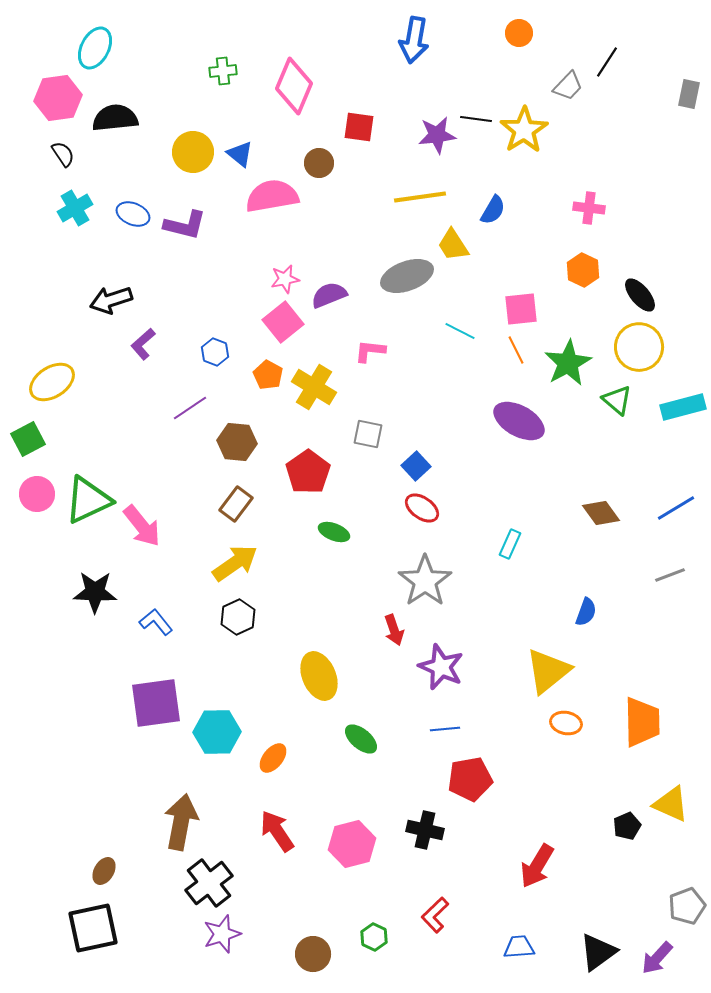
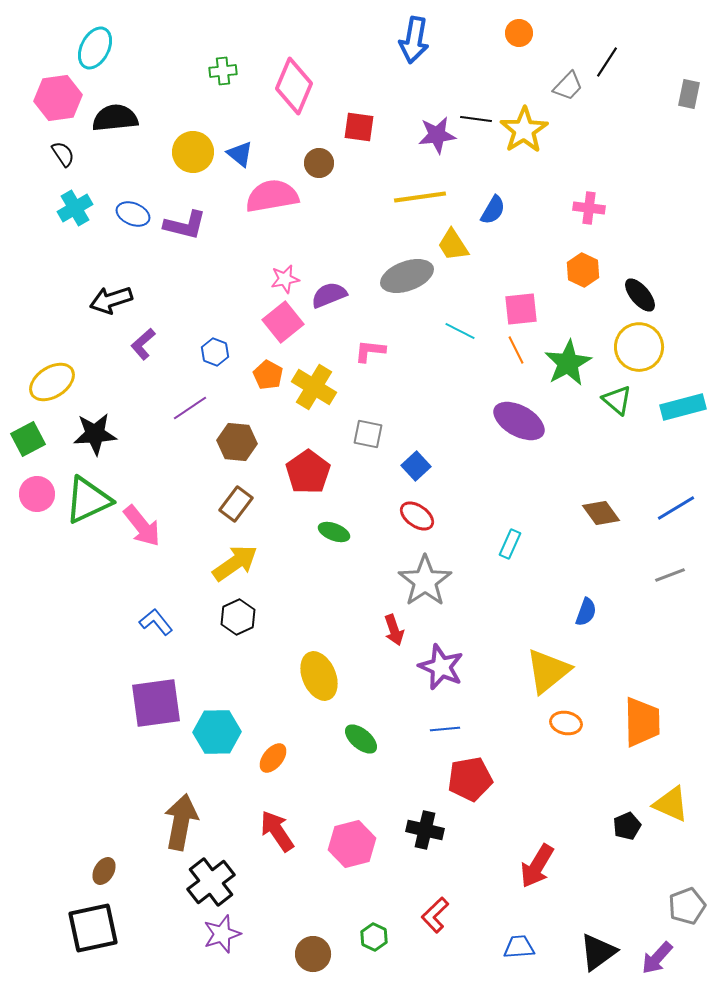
red ellipse at (422, 508): moved 5 px left, 8 px down
black star at (95, 592): moved 158 px up; rotated 6 degrees counterclockwise
black cross at (209, 883): moved 2 px right, 1 px up
